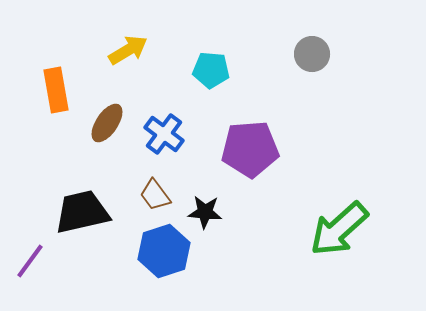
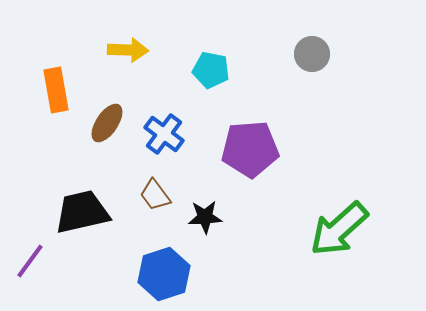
yellow arrow: rotated 33 degrees clockwise
cyan pentagon: rotated 6 degrees clockwise
black star: moved 5 px down; rotated 8 degrees counterclockwise
blue hexagon: moved 23 px down
